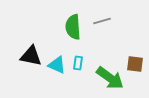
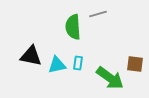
gray line: moved 4 px left, 7 px up
cyan triangle: rotated 36 degrees counterclockwise
